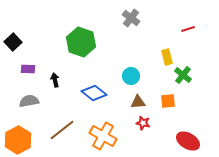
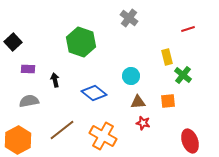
gray cross: moved 2 px left
red ellipse: moved 2 px right; rotated 40 degrees clockwise
